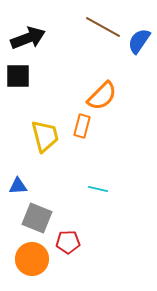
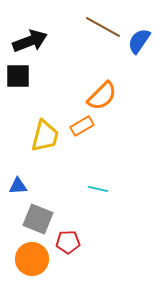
black arrow: moved 2 px right, 3 px down
orange rectangle: rotated 45 degrees clockwise
yellow trapezoid: rotated 28 degrees clockwise
gray square: moved 1 px right, 1 px down
